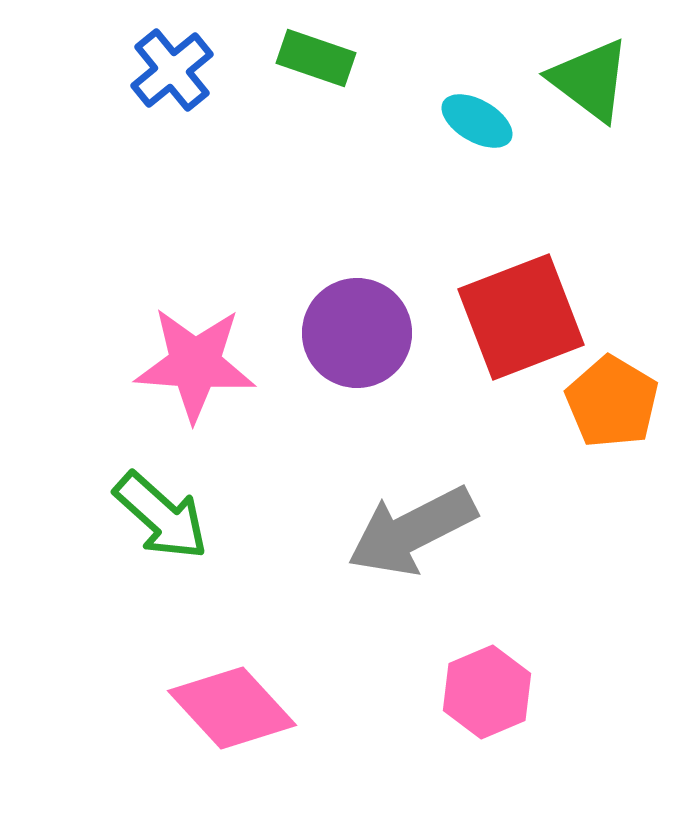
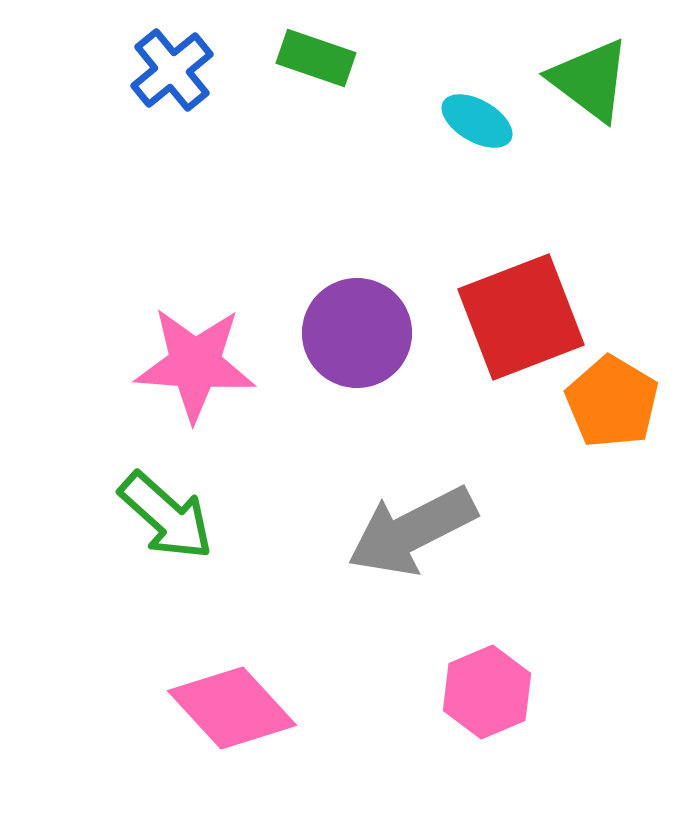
green arrow: moved 5 px right
